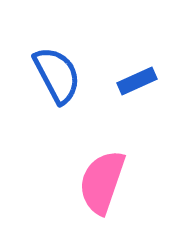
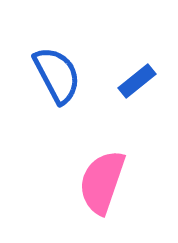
blue rectangle: rotated 15 degrees counterclockwise
